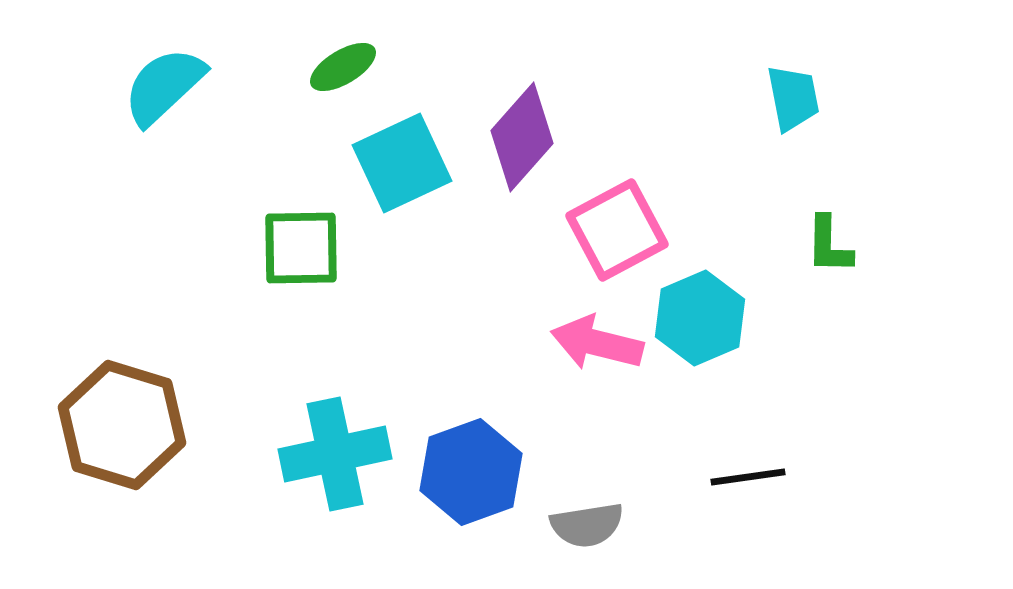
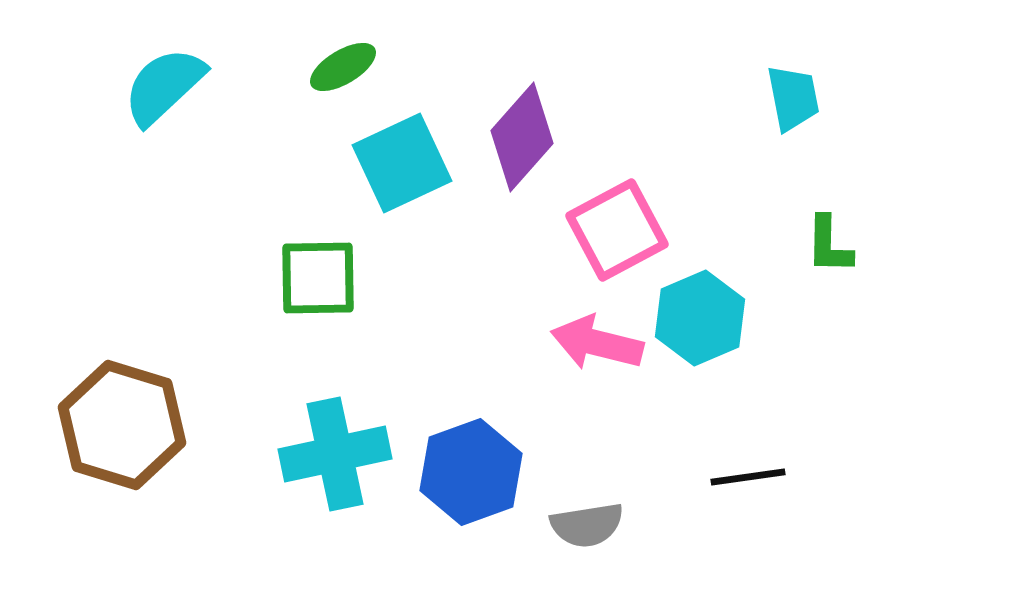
green square: moved 17 px right, 30 px down
